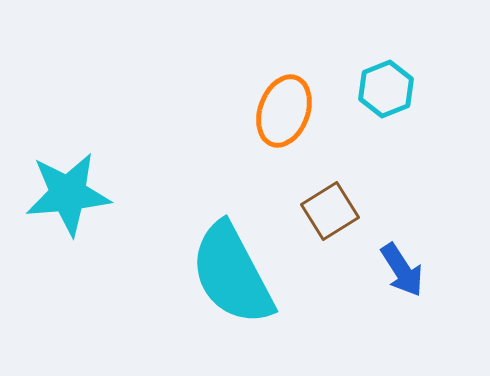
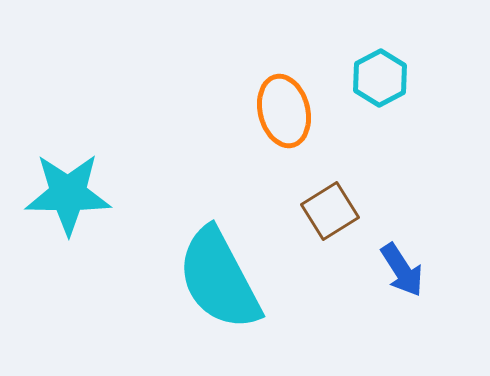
cyan hexagon: moved 6 px left, 11 px up; rotated 6 degrees counterclockwise
orange ellipse: rotated 34 degrees counterclockwise
cyan star: rotated 6 degrees clockwise
cyan semicircle: moved 13 px left, 5 px down
